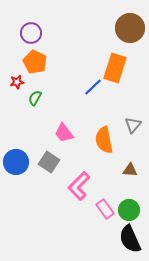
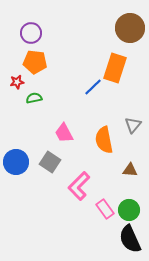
orange pentagon: rotated 20 degrees counterclockwise
green semicircle: moved 1 px left; rotated 49 degrees clockwise
pink trapezoid: rotated 10 degrees clockwise
gray square: moved 1 px right
